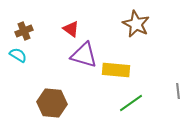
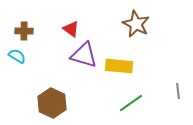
brown cross: rotated 24 degrees clockwise
cyan semicircle: moved 1 px left, 1 px down
yellow rectangle: moved 3 px right, 4 px up
brown hexagon: rotated 20 degrees clockwise
